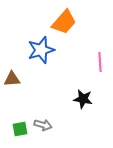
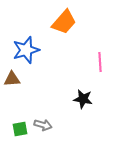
blue star: moved 15 px left
